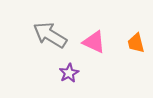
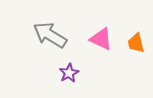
pink triangle: moved 7 px right, 3 px up
